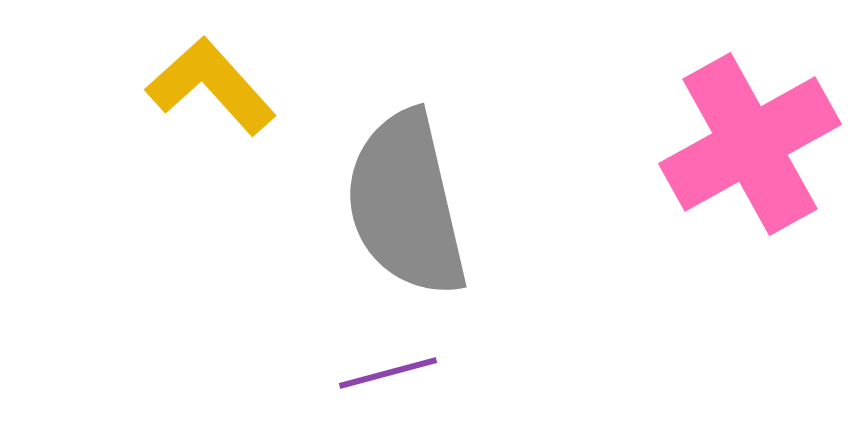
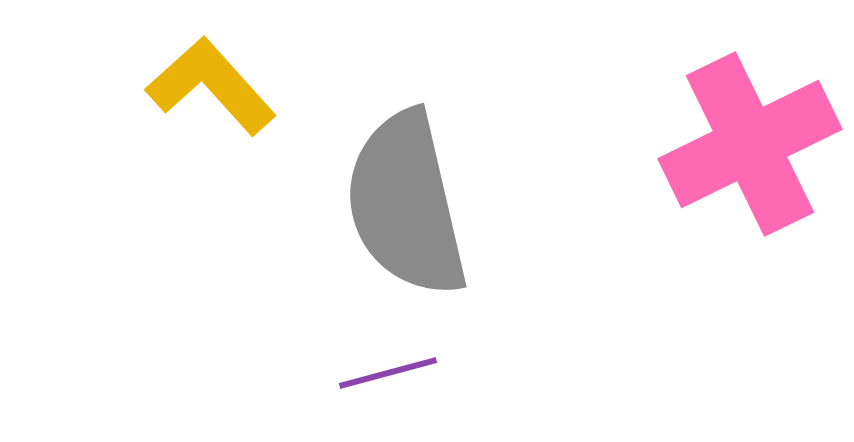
pink cross: rotated 3 degrees clockwise
